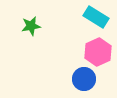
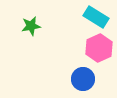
pink hexagon: moved 1 px right, 4 px up
blue circle: moved 1 px left
